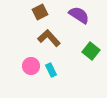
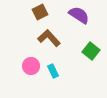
cyan rectangle: moved 2 px right, 1 px down
